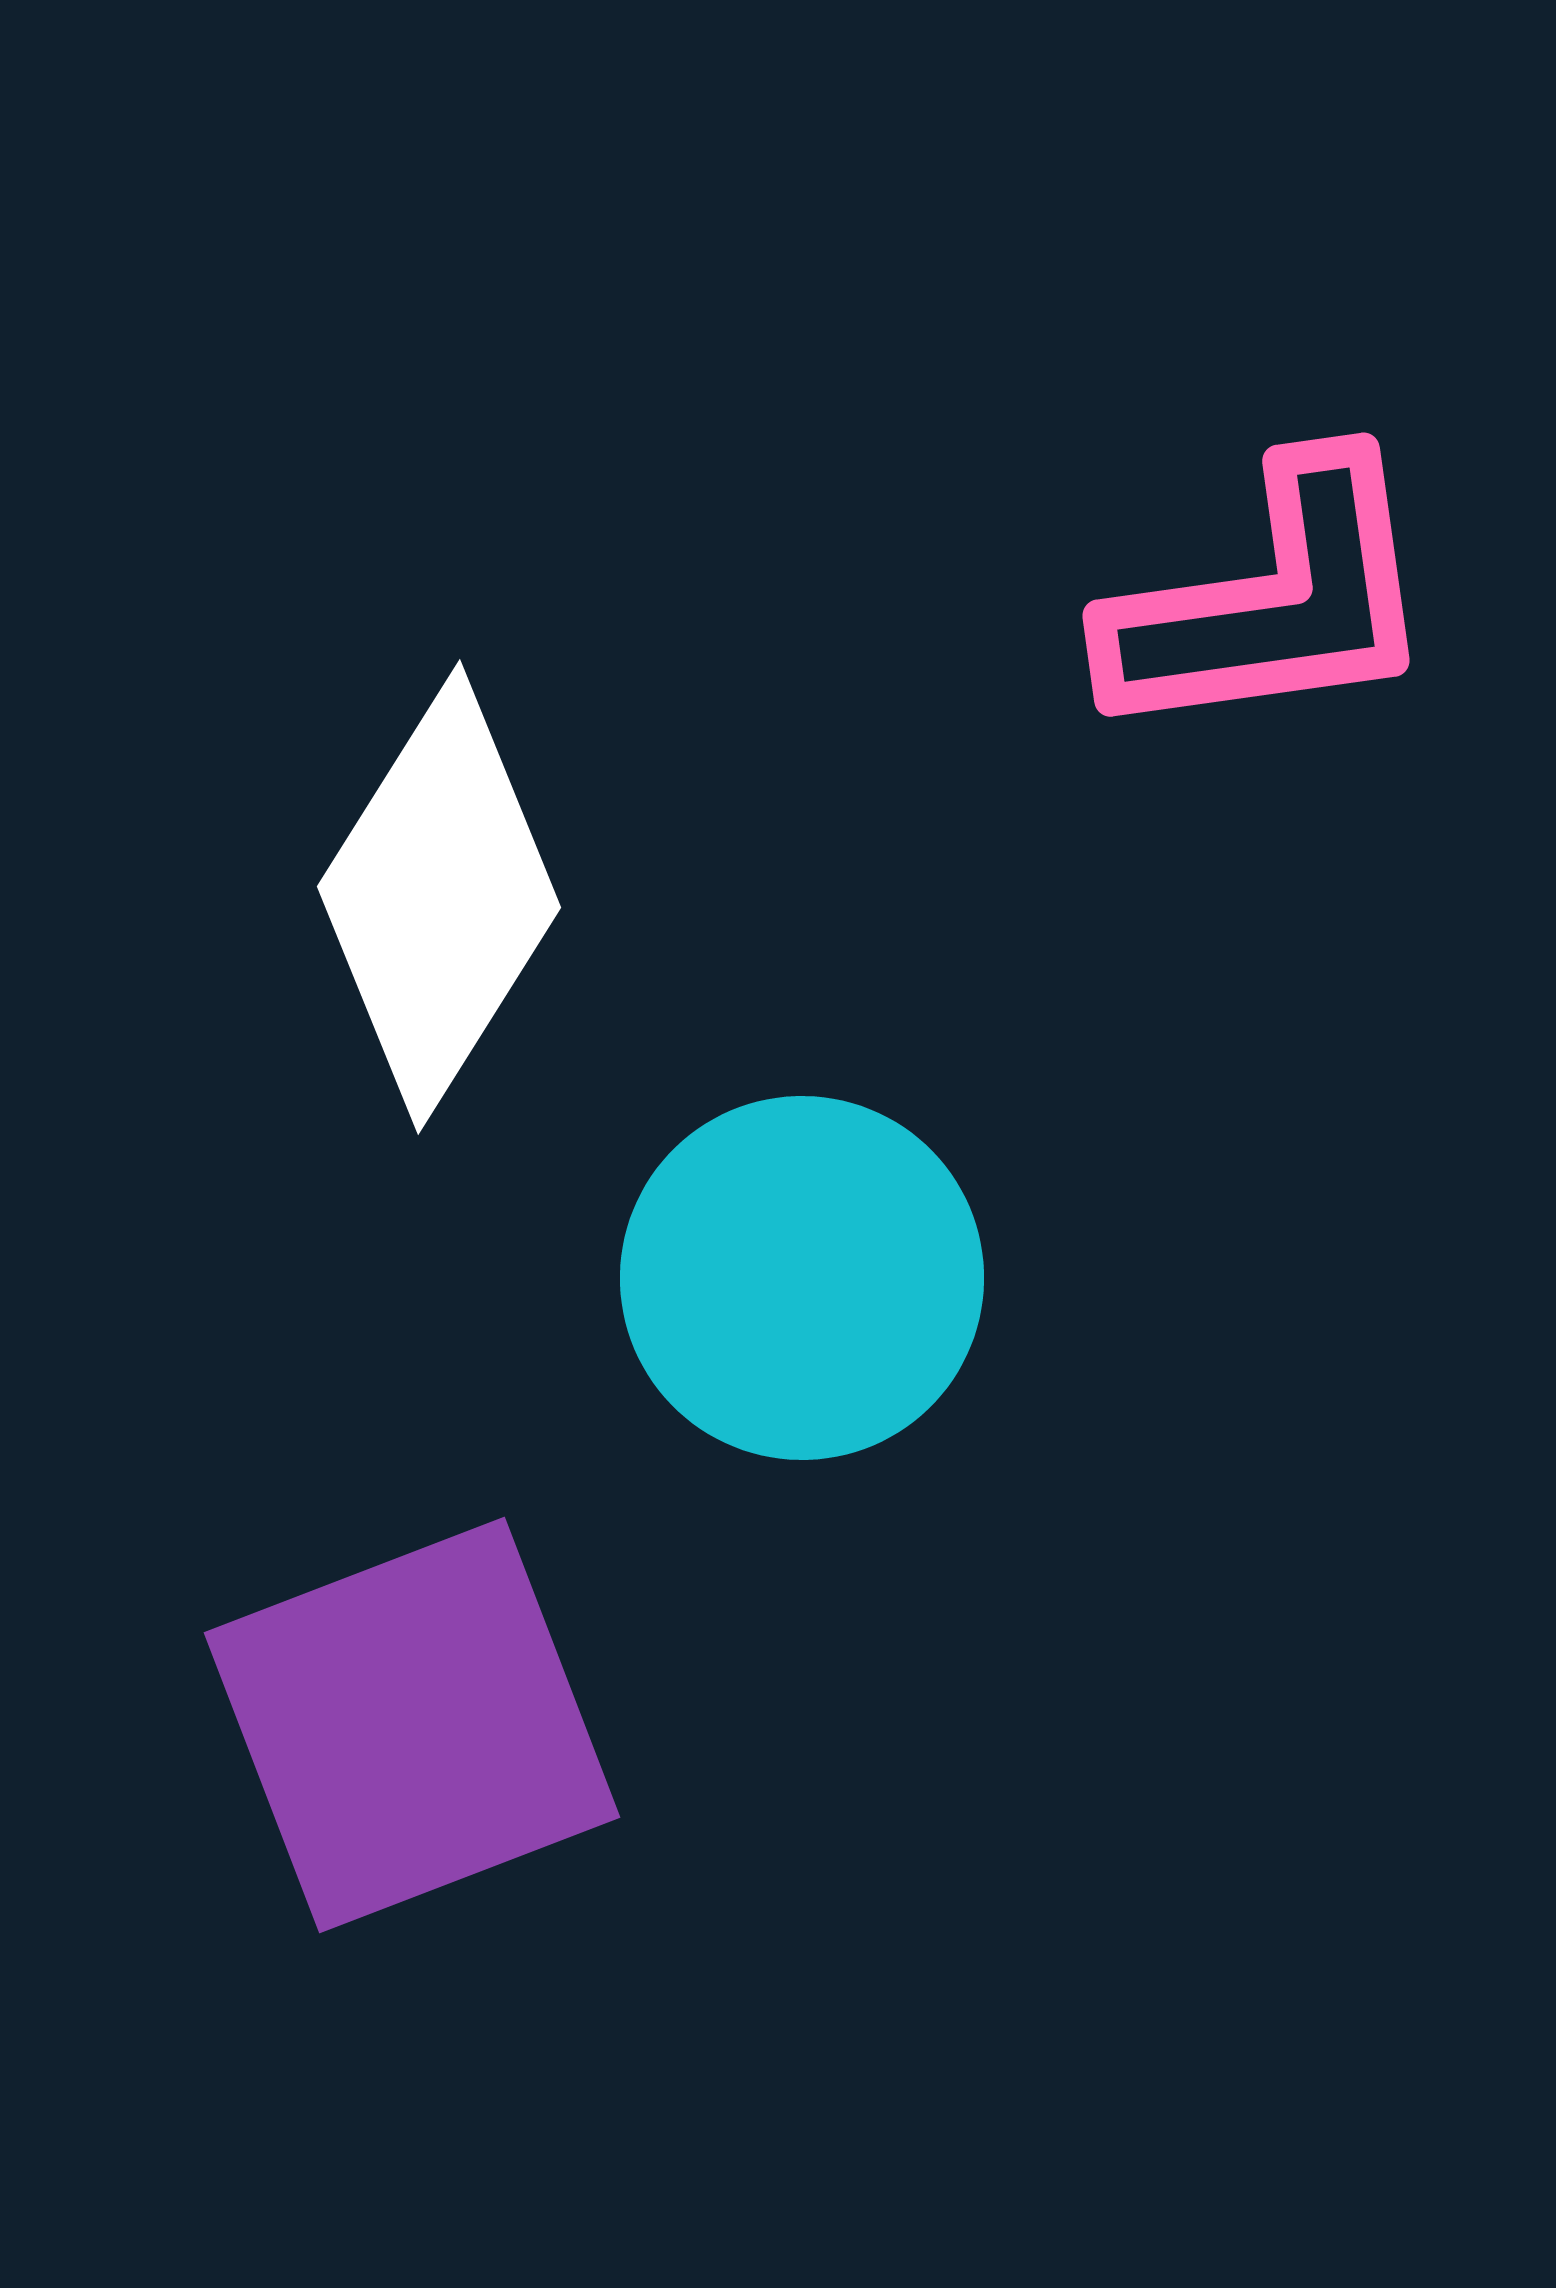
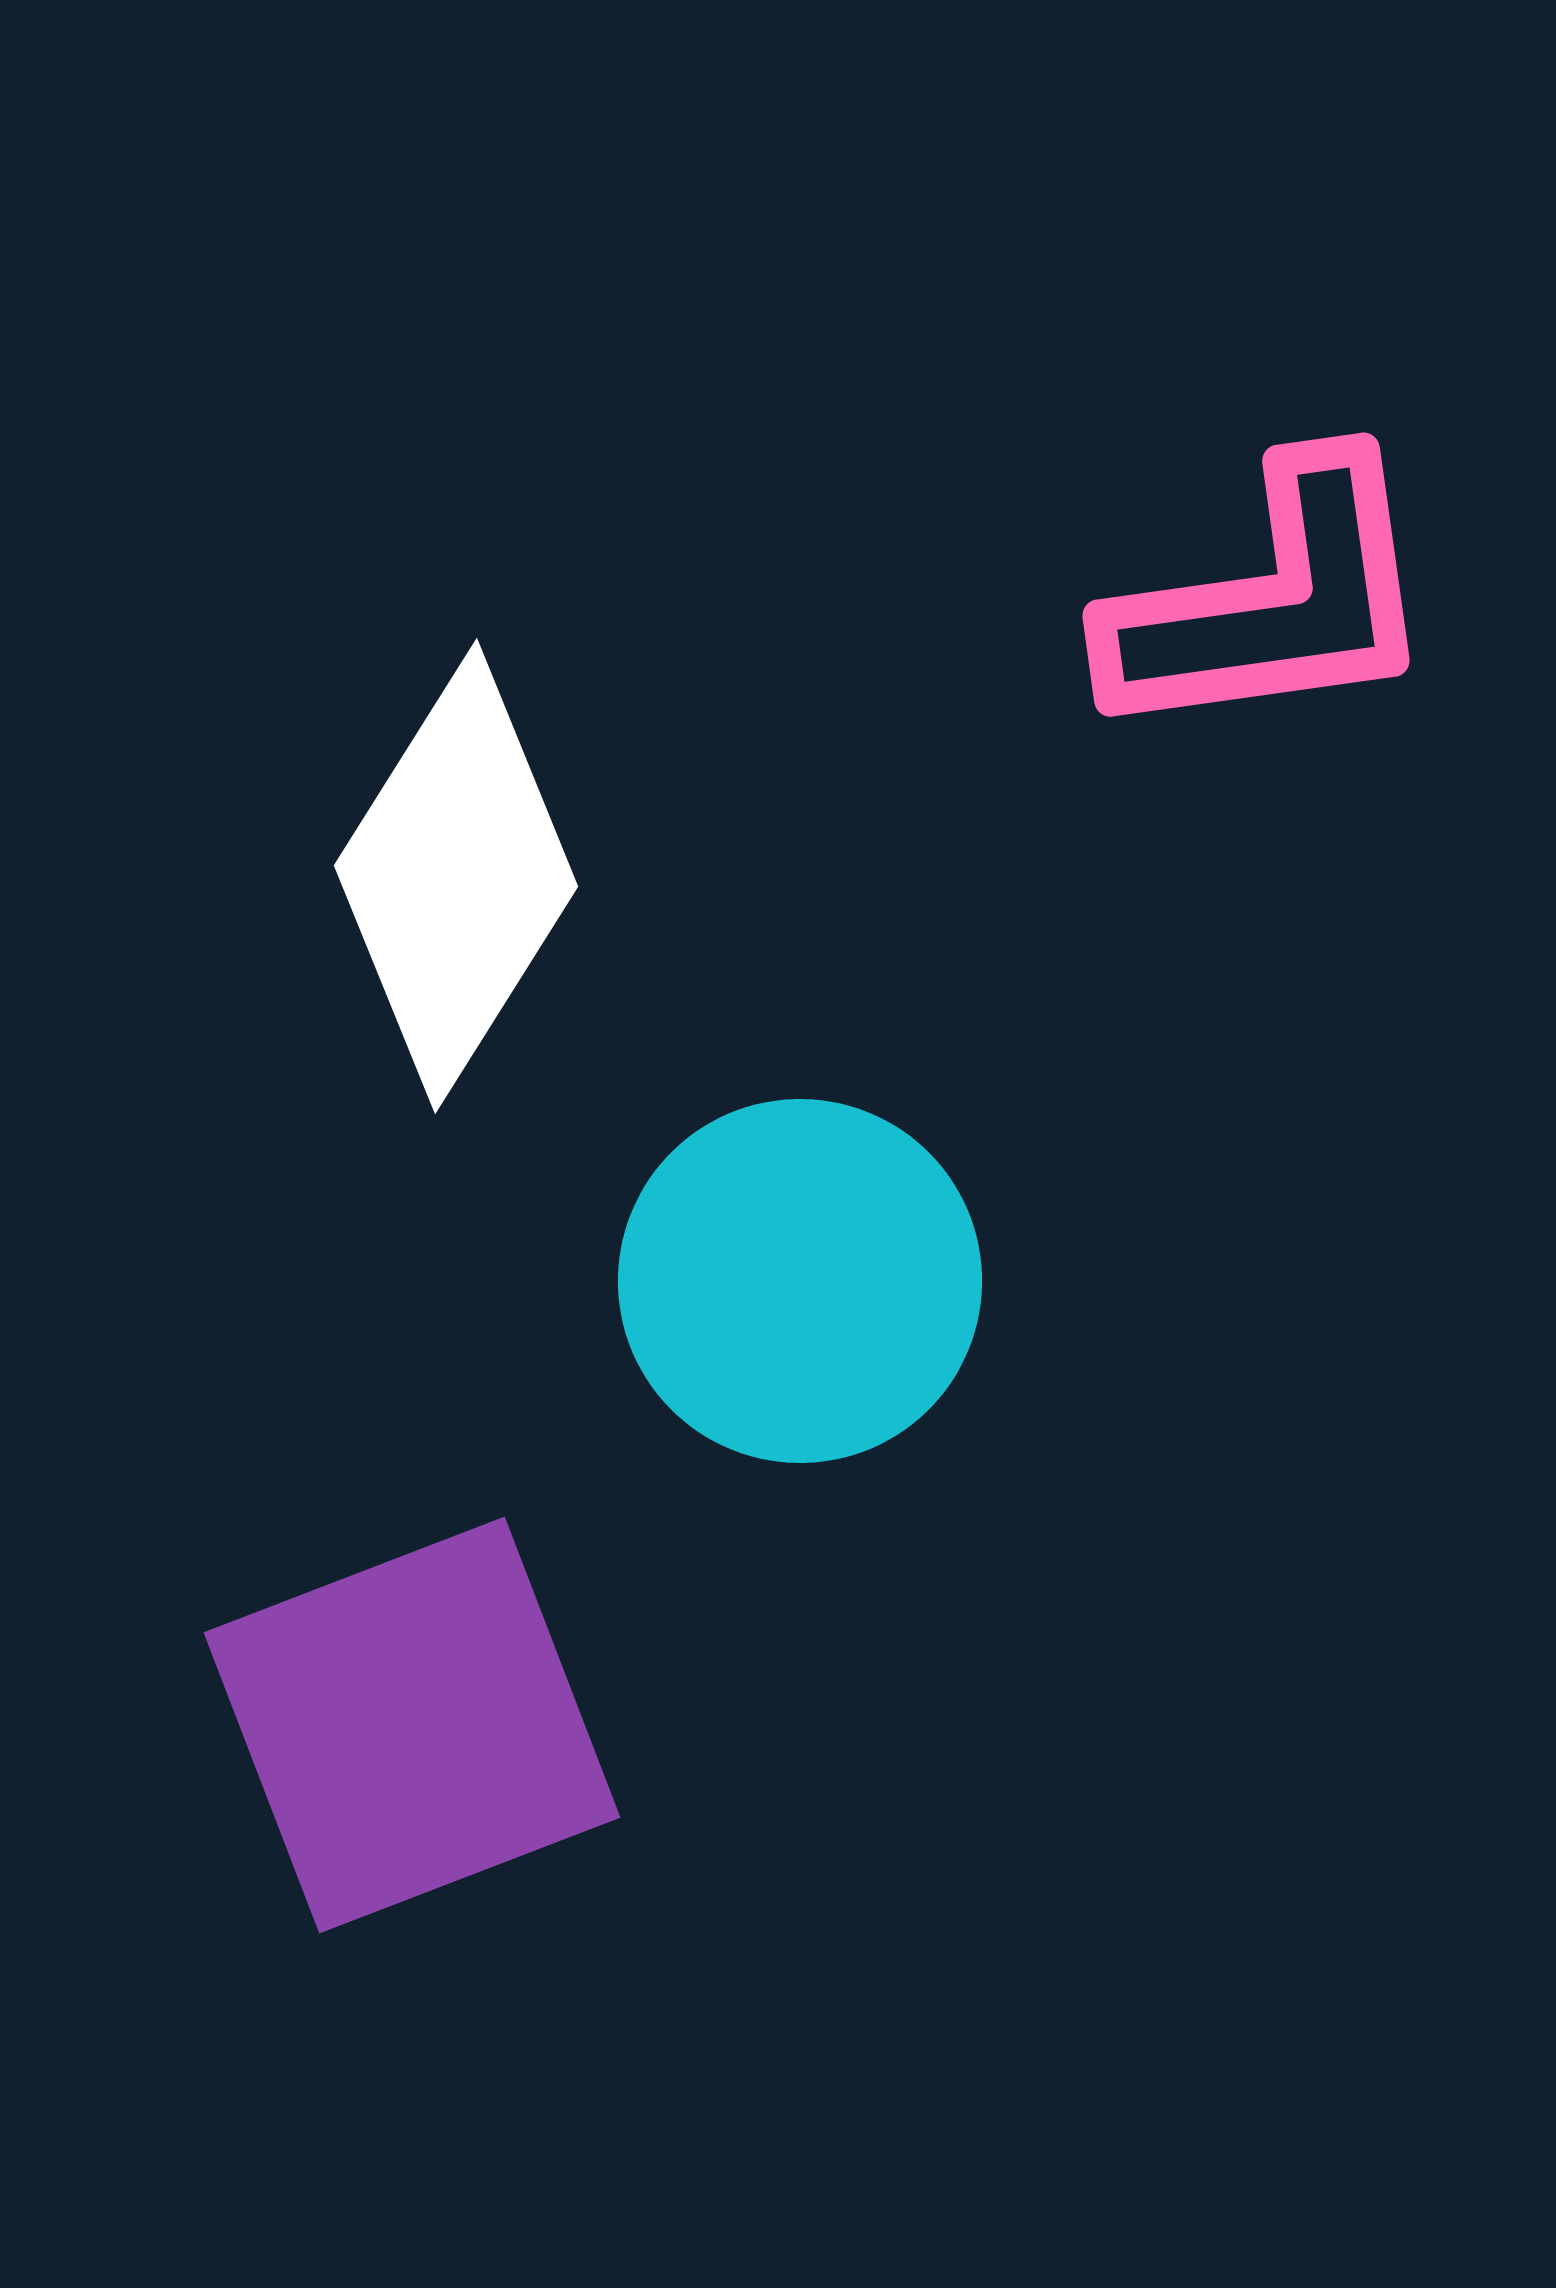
white diamond: moved 17 px right, 21 px up
cyan circle: moved 2 px left, 3 px down
